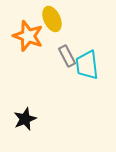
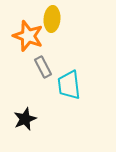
yellow ellipse: rotated 30 degrees clockwise
gray rectangle: moved 24 px left, 11 px down
cyan trapezoid: moved 18 px left, 20 px down
